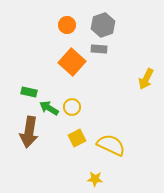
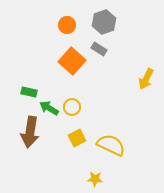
gray hexagon: moved 1 px right, 3 px up
gray rectangle: rotated 28 degrees clockwise
orange square: moved 1 px up
brown arrow: moved 1 px right
